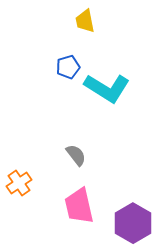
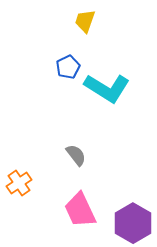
yellow trapezoid: rotated 30 degrees clockwise
blue pentagon: rotated 10 degrees counterclockwise
pink trapezoid: moved 1 px right, 4 px down; rotated 12 degrees counterclockwise
